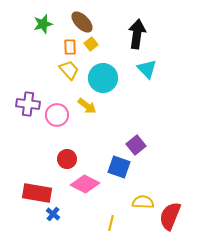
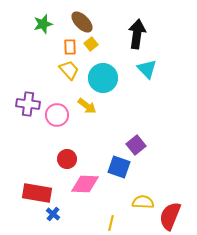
pink diamond: rotated 24 degrees counterclockwise
